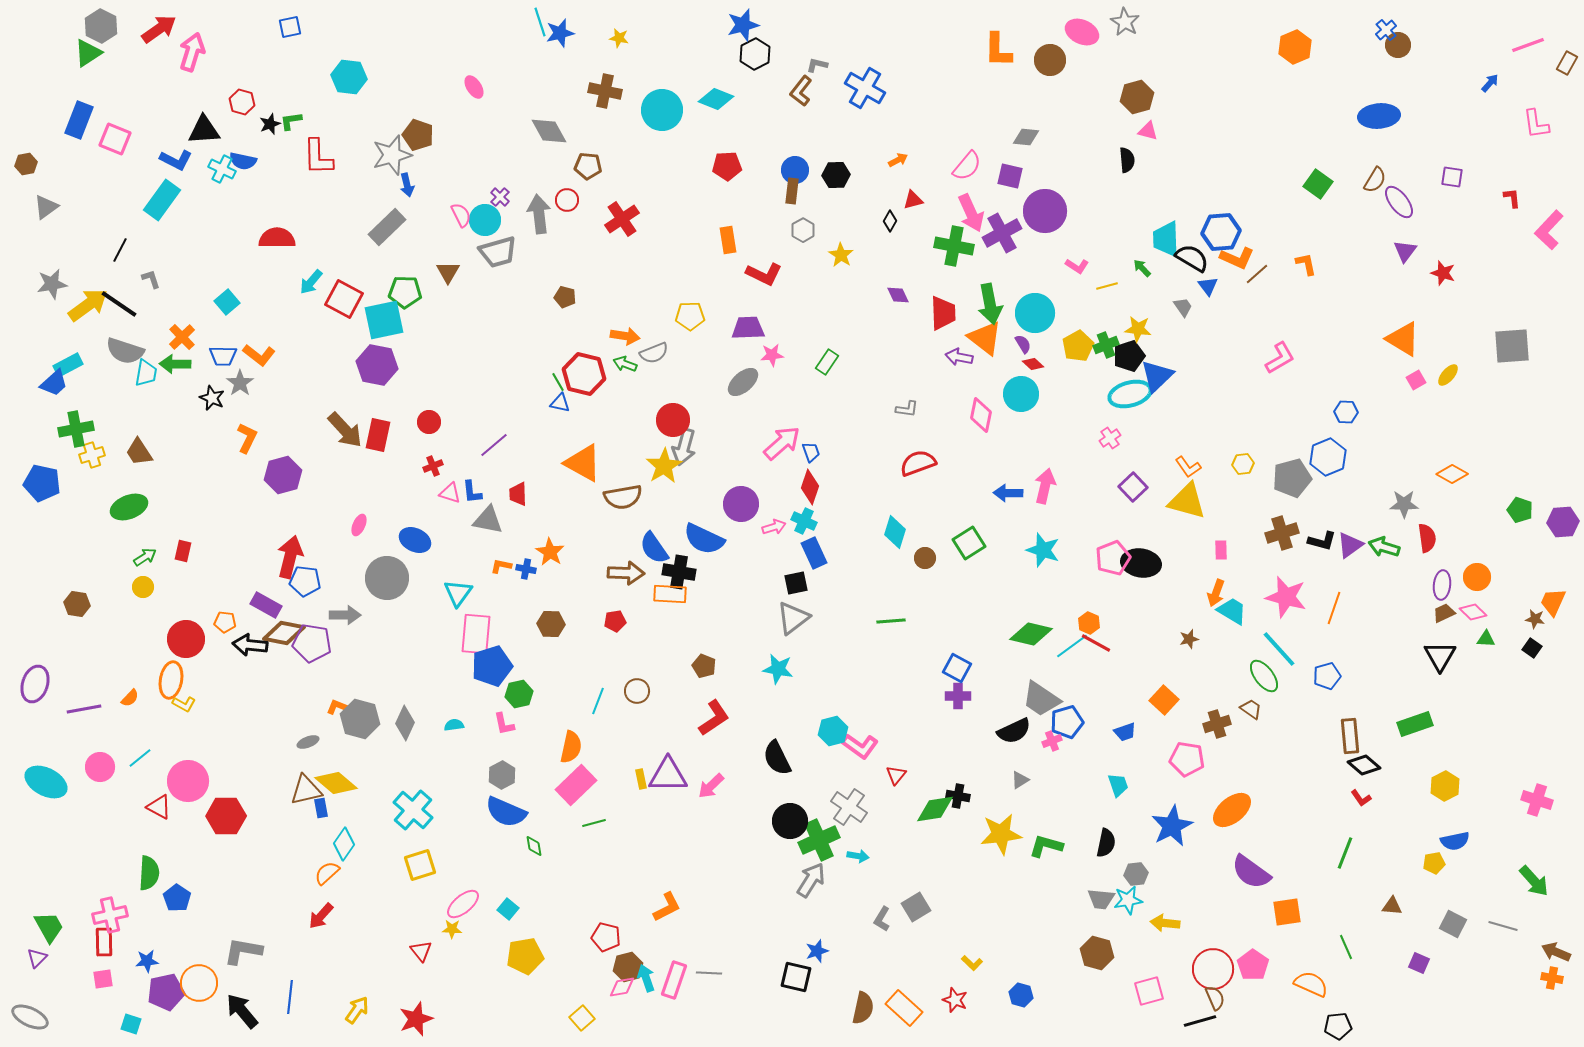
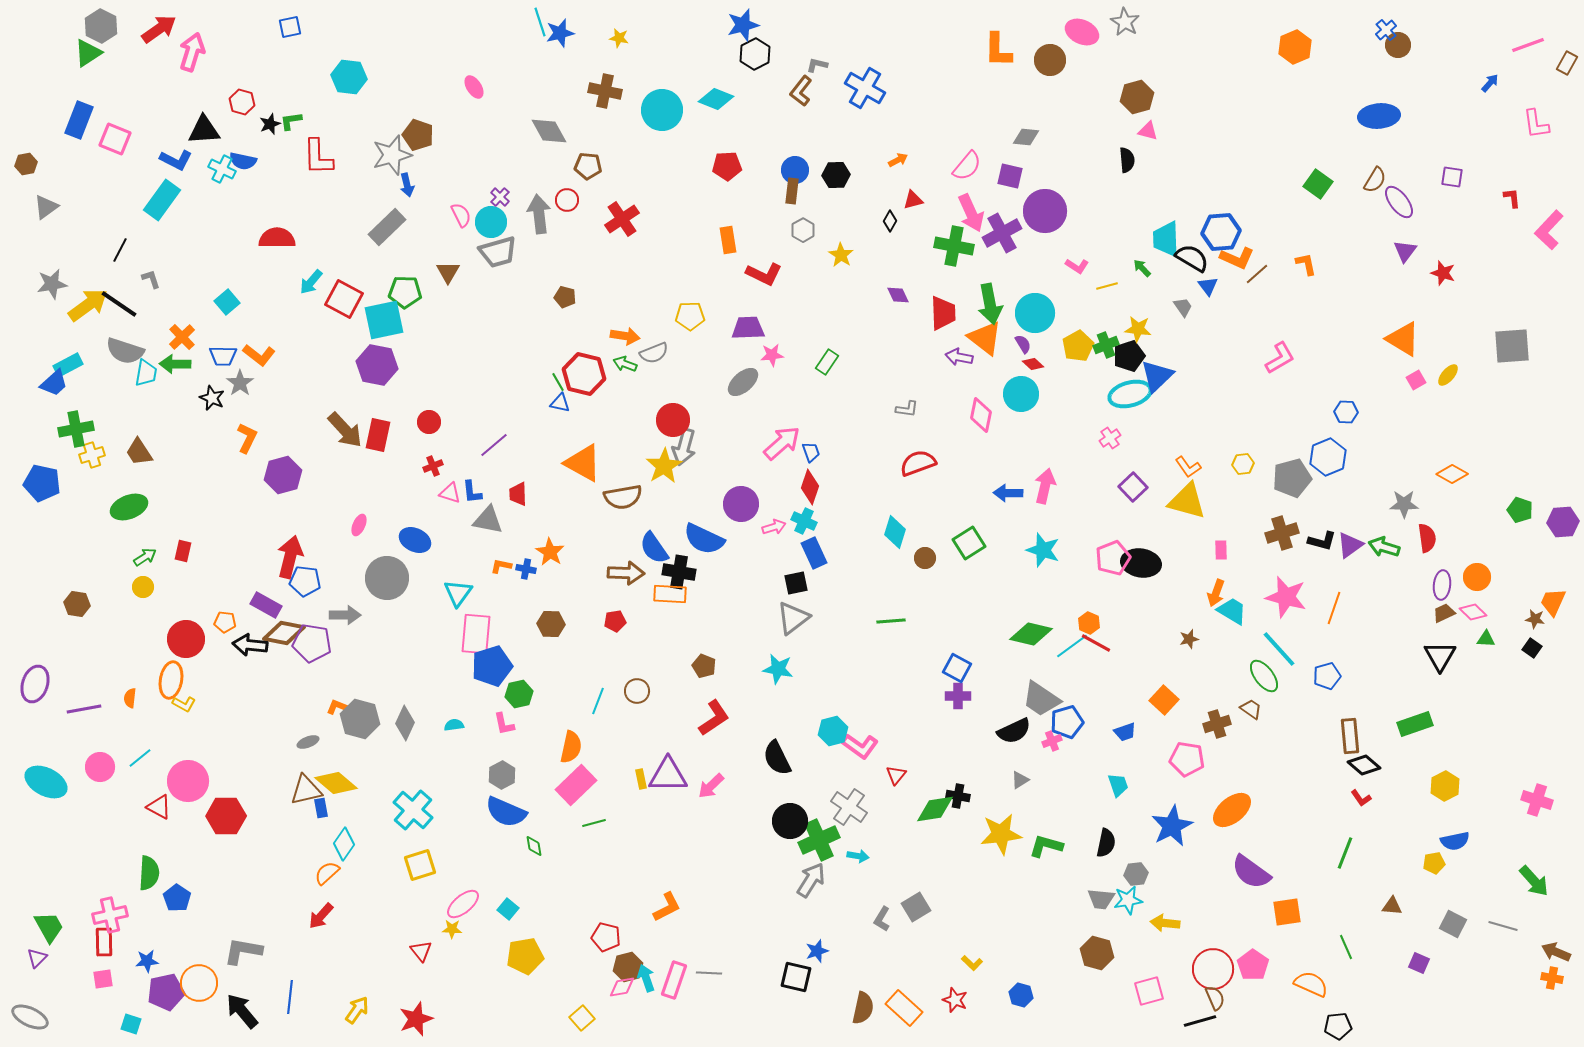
cyan circle at (485, 220): moved 6 px right, 2 px down
orange semicircle at (130, 698): rotated 144 degrees clockwise
